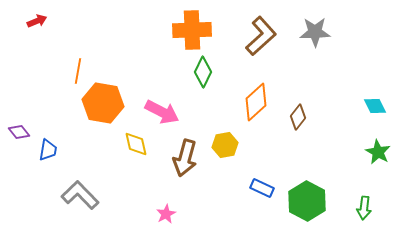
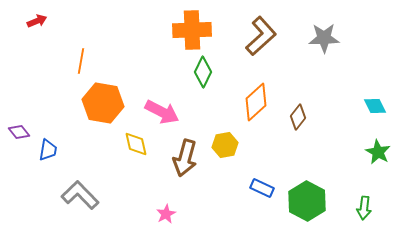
gray star: moved 9 px right, 6 px down
orange line: moved 3 px right, 10 px up
